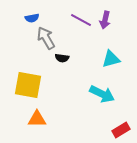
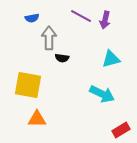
purple line: moved 4 px up
gray arrow: moved 3 px right; rotated 30 degrees clockwise
